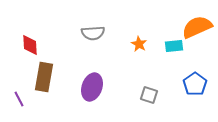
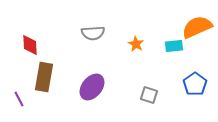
orange star: moved 3 px left
purple ellipse: rotated 20 degrees clockwise
